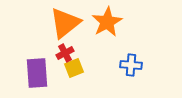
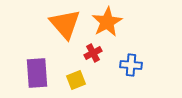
orange triangle: moved 1 px down; rotated 32 degrees counterclockwise
red cross: moved 28 px right
yellow square: moved 2 px right, 12 px down
